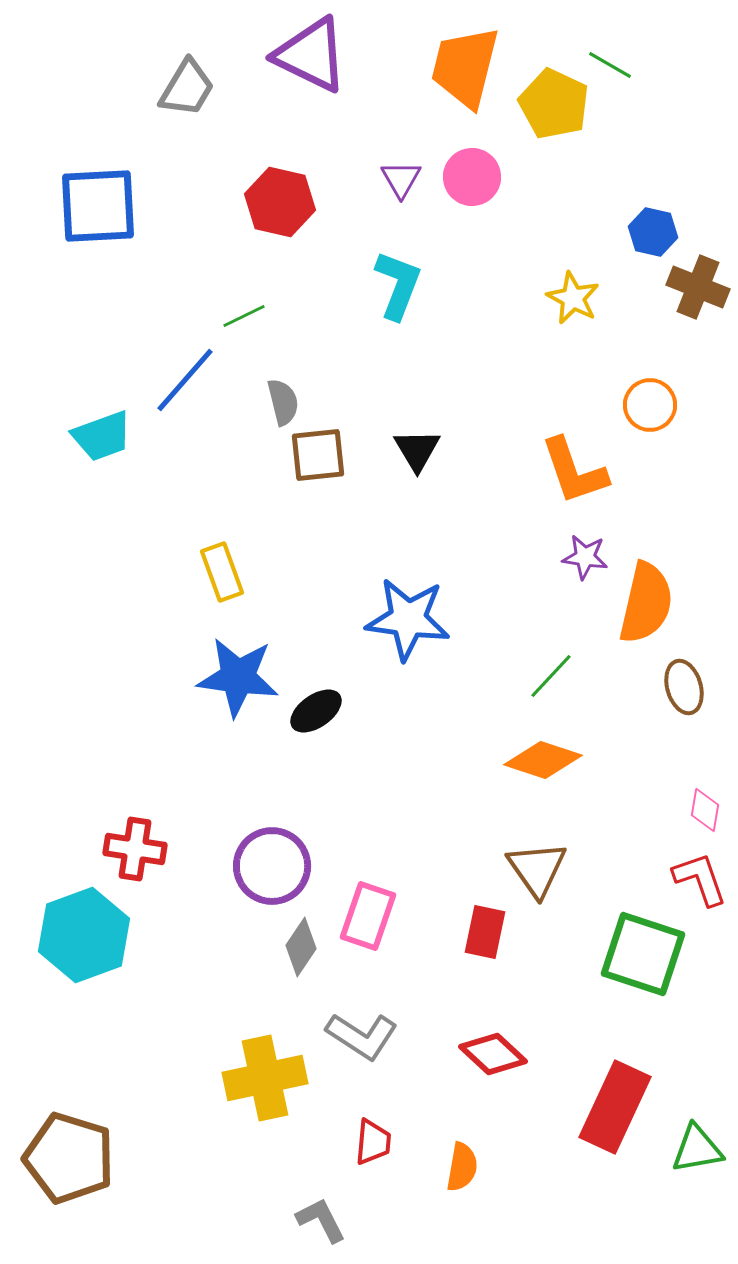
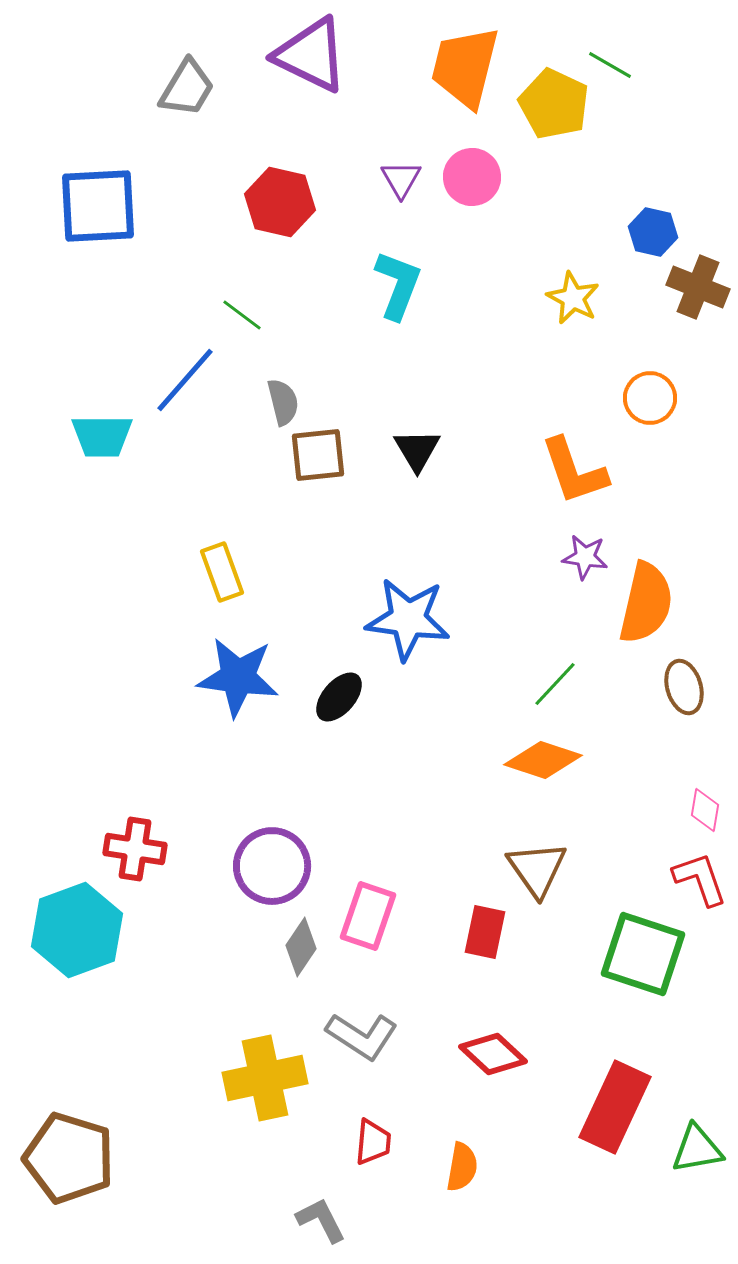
green line at (244, 316): moved 2 px left, 1 px up; rotated 63 degrees clockwise
orange circle at (650, 405): moved 7 px up
cyan trapezoid at (102, 436): rotated 20 degrees clockwise
green line at (551, 676): moved 4 px right, 8 px down
black ellipse at (316, 711): moved 23 px right, 14 px up; rotated 14 degrees counterclockwise
cyan hexagon at (84, 935): moved 7 px left, 5 px up
